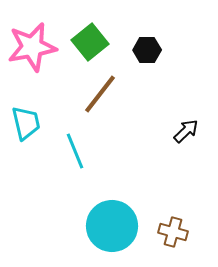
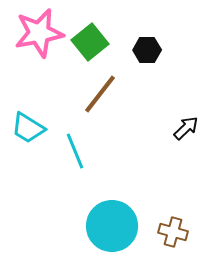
pink star: moved 7 px right, 14 px up
cyan trapezoid: moved 2 px right, 5 px down; rotated 135 degrees clockwise
black arrow: moved 3 px up
